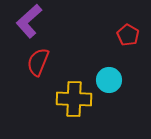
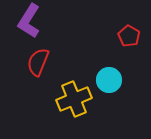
purple L-shape: rotated 16 degrees counterclockwise
red pentagon: moved 1 px right, 1 px down
yellow cross: rotated 24 degrees counterclockwise
